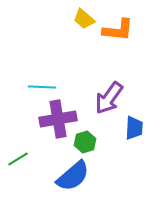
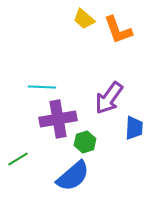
orange L-shape: rotated 64 degrees clockwise
